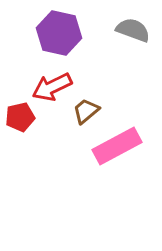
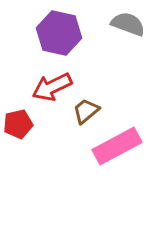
gray semicircle: moved 5 px left, 6 px up
red pentagon: moved 2 px left, 7 px down
